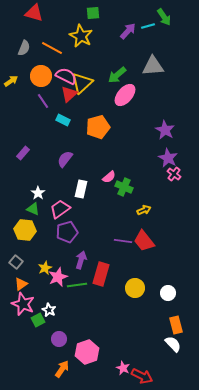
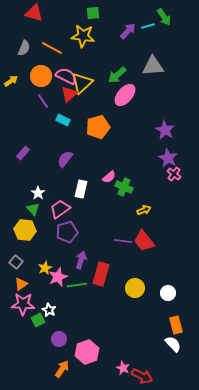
yellow star at (81, 36): moved 2 px right; rotated 20 degrees counterclockwise
green triangle at (33, 209): rotated 24 degrees clockwise
pink star at (23, 304): rotated 20 degrees counterclockwise
